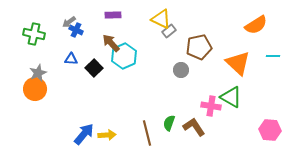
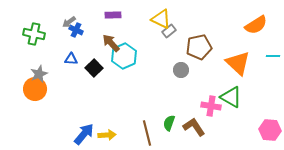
gray star: moved 1 px right, 1 px down
